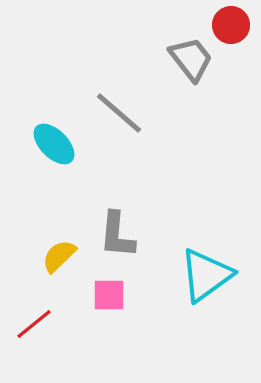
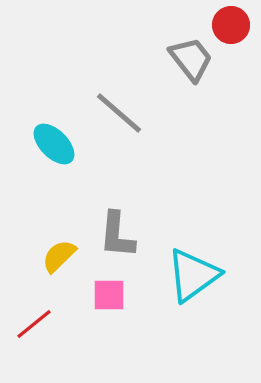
cyan triangle: moved 13 px left
